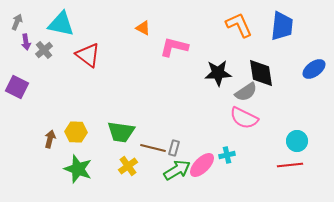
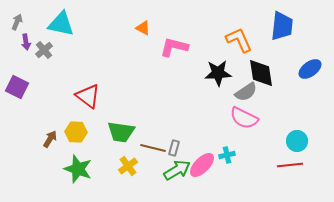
orange L-shape: moved 15 px down
red triangle: moved 41 px down
blue ellipse: moved 4 px left
brown arrow: rotated 18 degrees clockwise
